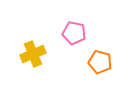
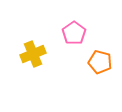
pink pentagon: rotated 25 degrees clockwise
